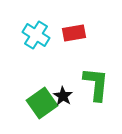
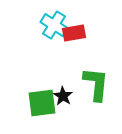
cyan cross: moved 18 px right, 10 px up
green square: rotated 28 degrees clockwise
